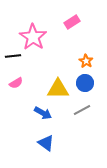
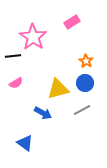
yellow triangle: rotated 15 degrees counterclockwise
blue triangle: moved 21 px left
